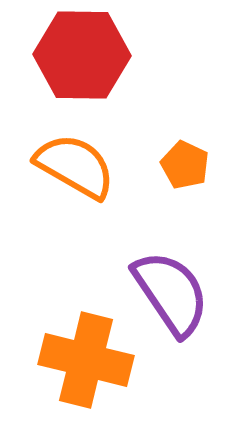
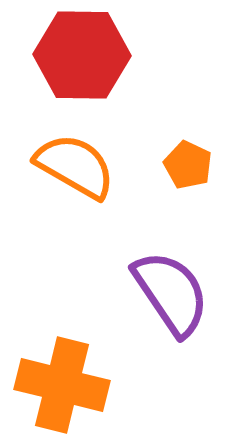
orange pentagon: moved 3 px right
orange cross: moved 24 px left, 25 px down
